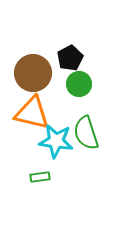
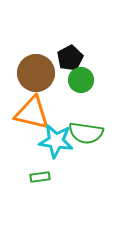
brown circle: moved 3 px right
green circle: moved 2 px right, 4 px up
green semicircle: rotated 64 degrees counterclockwise
